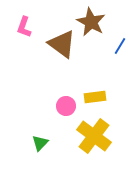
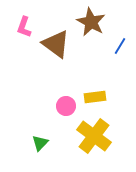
brown triangle: moved 6 px left
